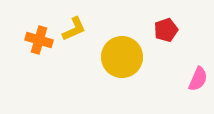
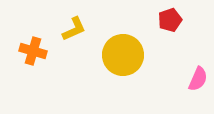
red pentagon: moved 4 px right, 10 px up
orange cross: moved 6 px left, 11 px down
yellow circle: moved 1 px right, 2 px up
